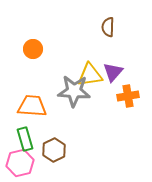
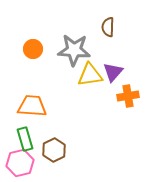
gray star: moved 41 px up
